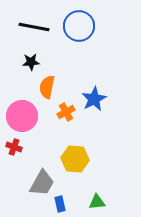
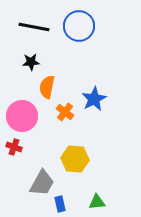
orange cross: moved 1 px left; rotated 24 degrees counterclockwise
